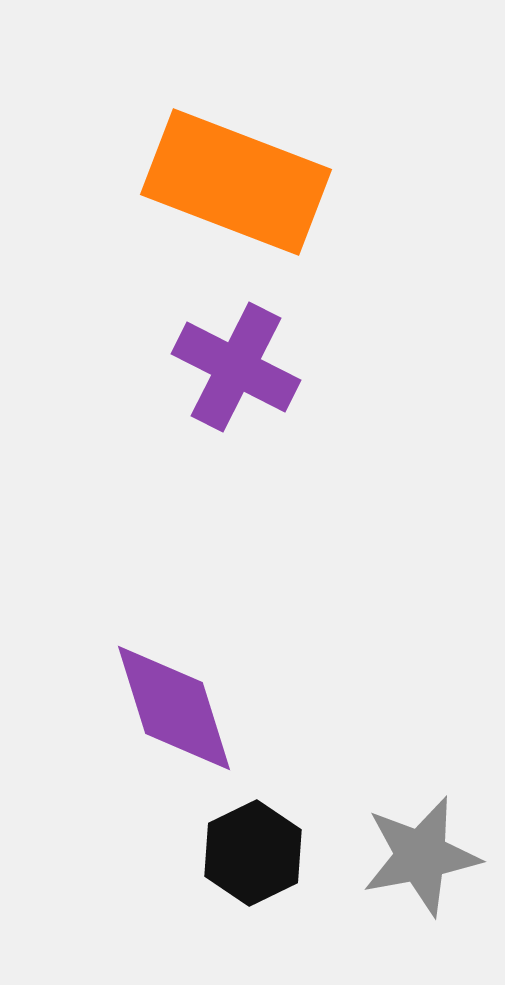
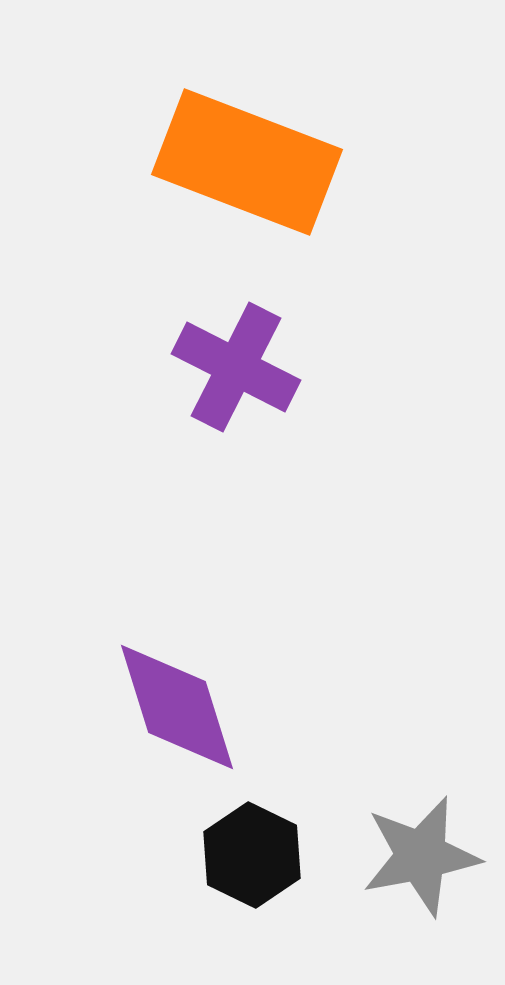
orange rectangle: moved 11 px right, 20 px up
purple diamond: moved 3 px right, 1 px up
black hexagon: moved 1 px left, 2 px down; rotated 8 degrees counterclockwise
